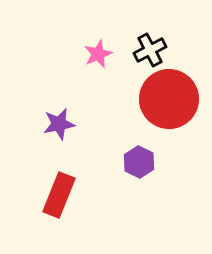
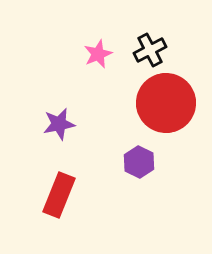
red circle: moved 3 px left, 4 px down
